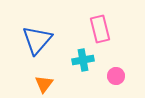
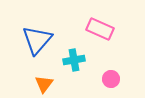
pink rectangle: rotated 52 degrees counterclockwise
cyan cross: moved 9 px left
pink circle: moved 5 px left, 3 px down
